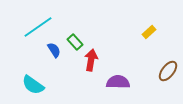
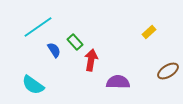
brown ellipse: rotated 20 degrees clockwise
